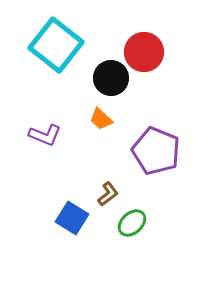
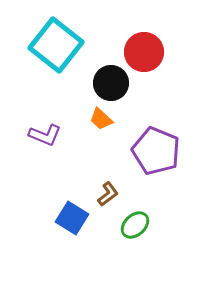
black circle: moved 5 px down
green ellipse: moved 3 px right, 2 px down
